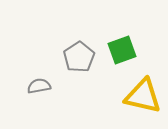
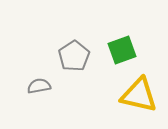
gray pentagon: moved 5 px left, 1 px up
yellow triangle: moved 4 px left, 1 px up
